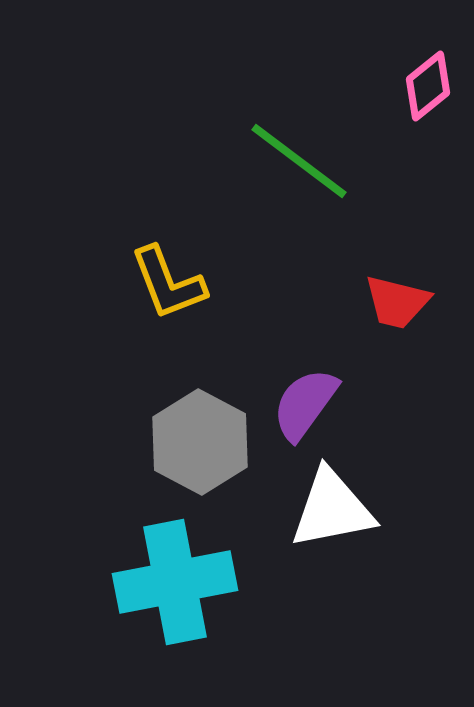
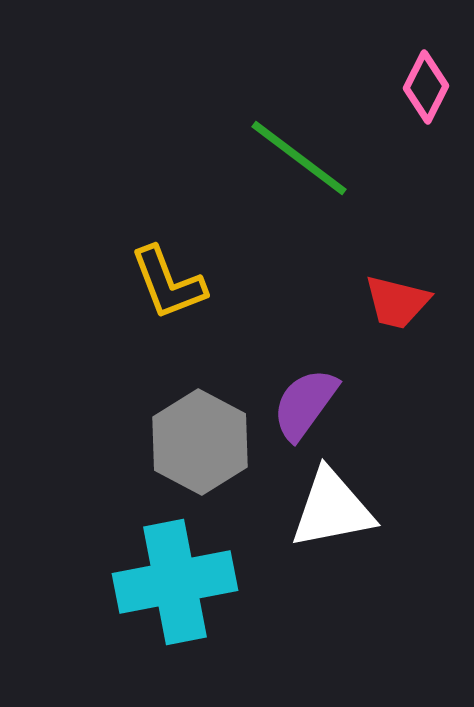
pink diamond: moved 2 px left, 1 px down; rotated 24 degrees counterclockwise
green line: moved 3 px up
